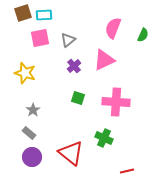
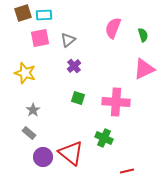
green semicircle: rotated 40 degrees counterclockwise
pink triangle: moved 40 px right, 9 px down
purple circle: moved 11 px right
